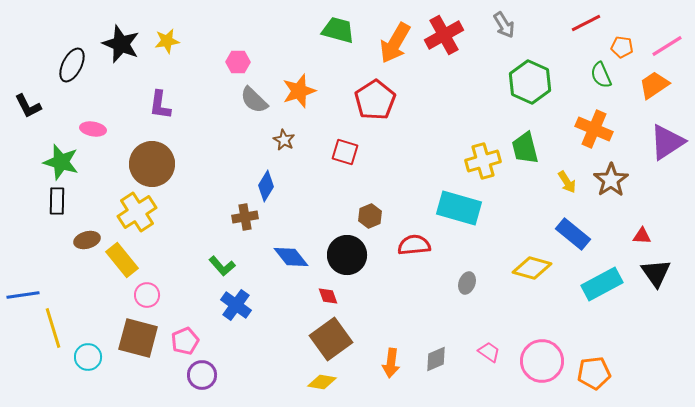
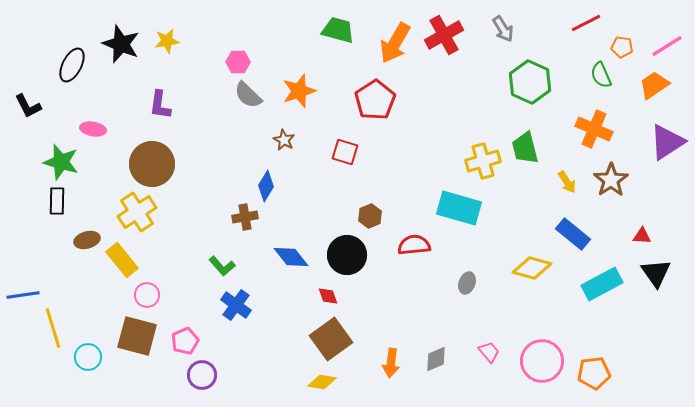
gray arrow at (504, 25): moved 1 px left, 4 px down
gray semicircle at (254, 100): moved 6 px left, 5 px up
brown square at (138, 338): moved 1 px left, 2 px up
pink trapezoid at (489, 352): rotated 15 degrees clockwise
